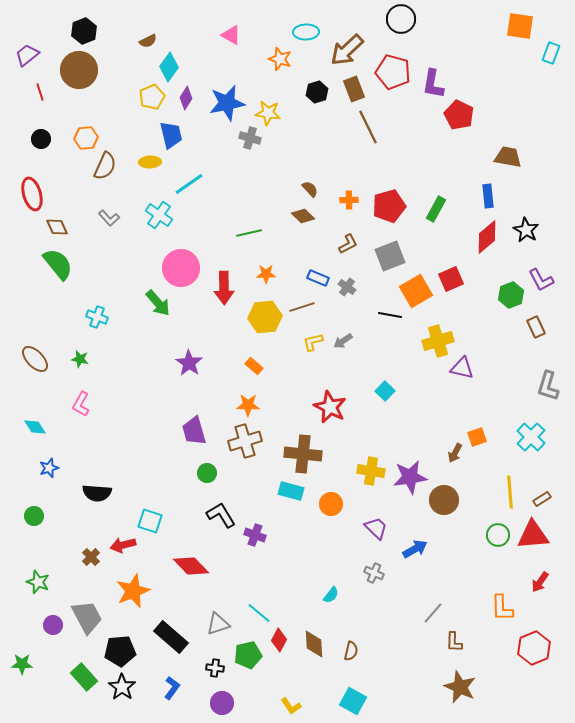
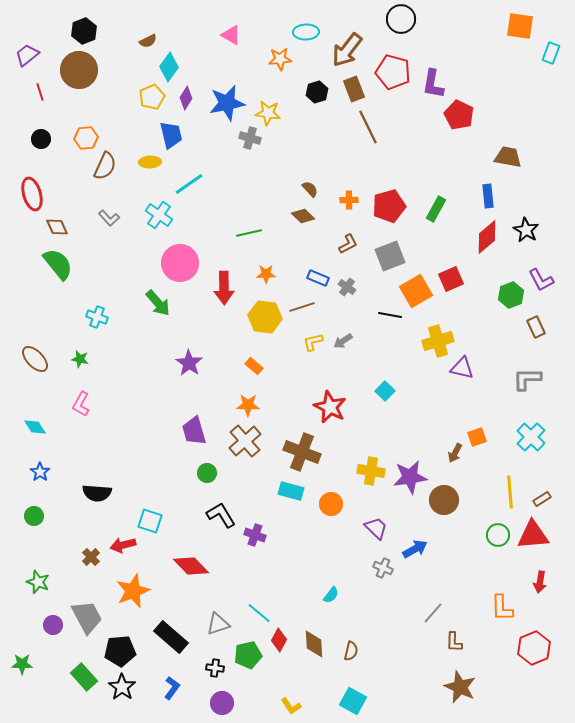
brown arrow at (347, 50): rotated 9 degrees counterclockwise
orange star at (280, 59): rotated 25 degrees counterclockwise
pink circle at (181, 268): moved 1 px left, 5 px up
yellow hexagon at (265, 317): rotated 12 degrees clockwise
gray L-shape at (548, 386): moved 21 px left, 7 px up; rotated 72 degrees clockwise
brown cross at (245, 441): rotated 24 degrees counterclockwise
brown cross at (303, 454): moved 1 px left, 2 px up; rotated 15 degrees clockwise
blue star at (49, 468): moved 9 px left, 4 px down; rotated 18 degrees counterclockwise
gray cross at (374, 573): moved 9 px right, 5 px up
red arrow at (540, 582): rotated 25 degrees counterclockwise
